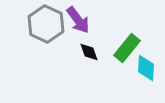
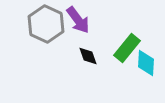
black diamond: moved 1 px left, 4 px down
cyan diamond: moved 5 px up
